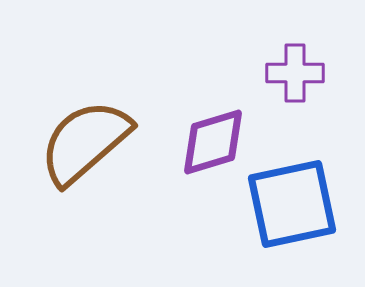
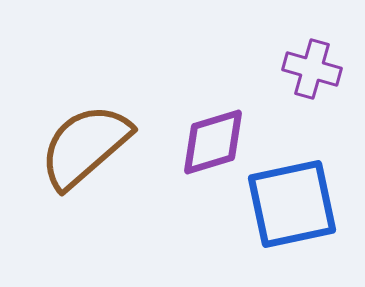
purple cross: moved 17 px right, 4 px up; rotated 16 degrees clockwise
brown semicircle: moved 4 px down
